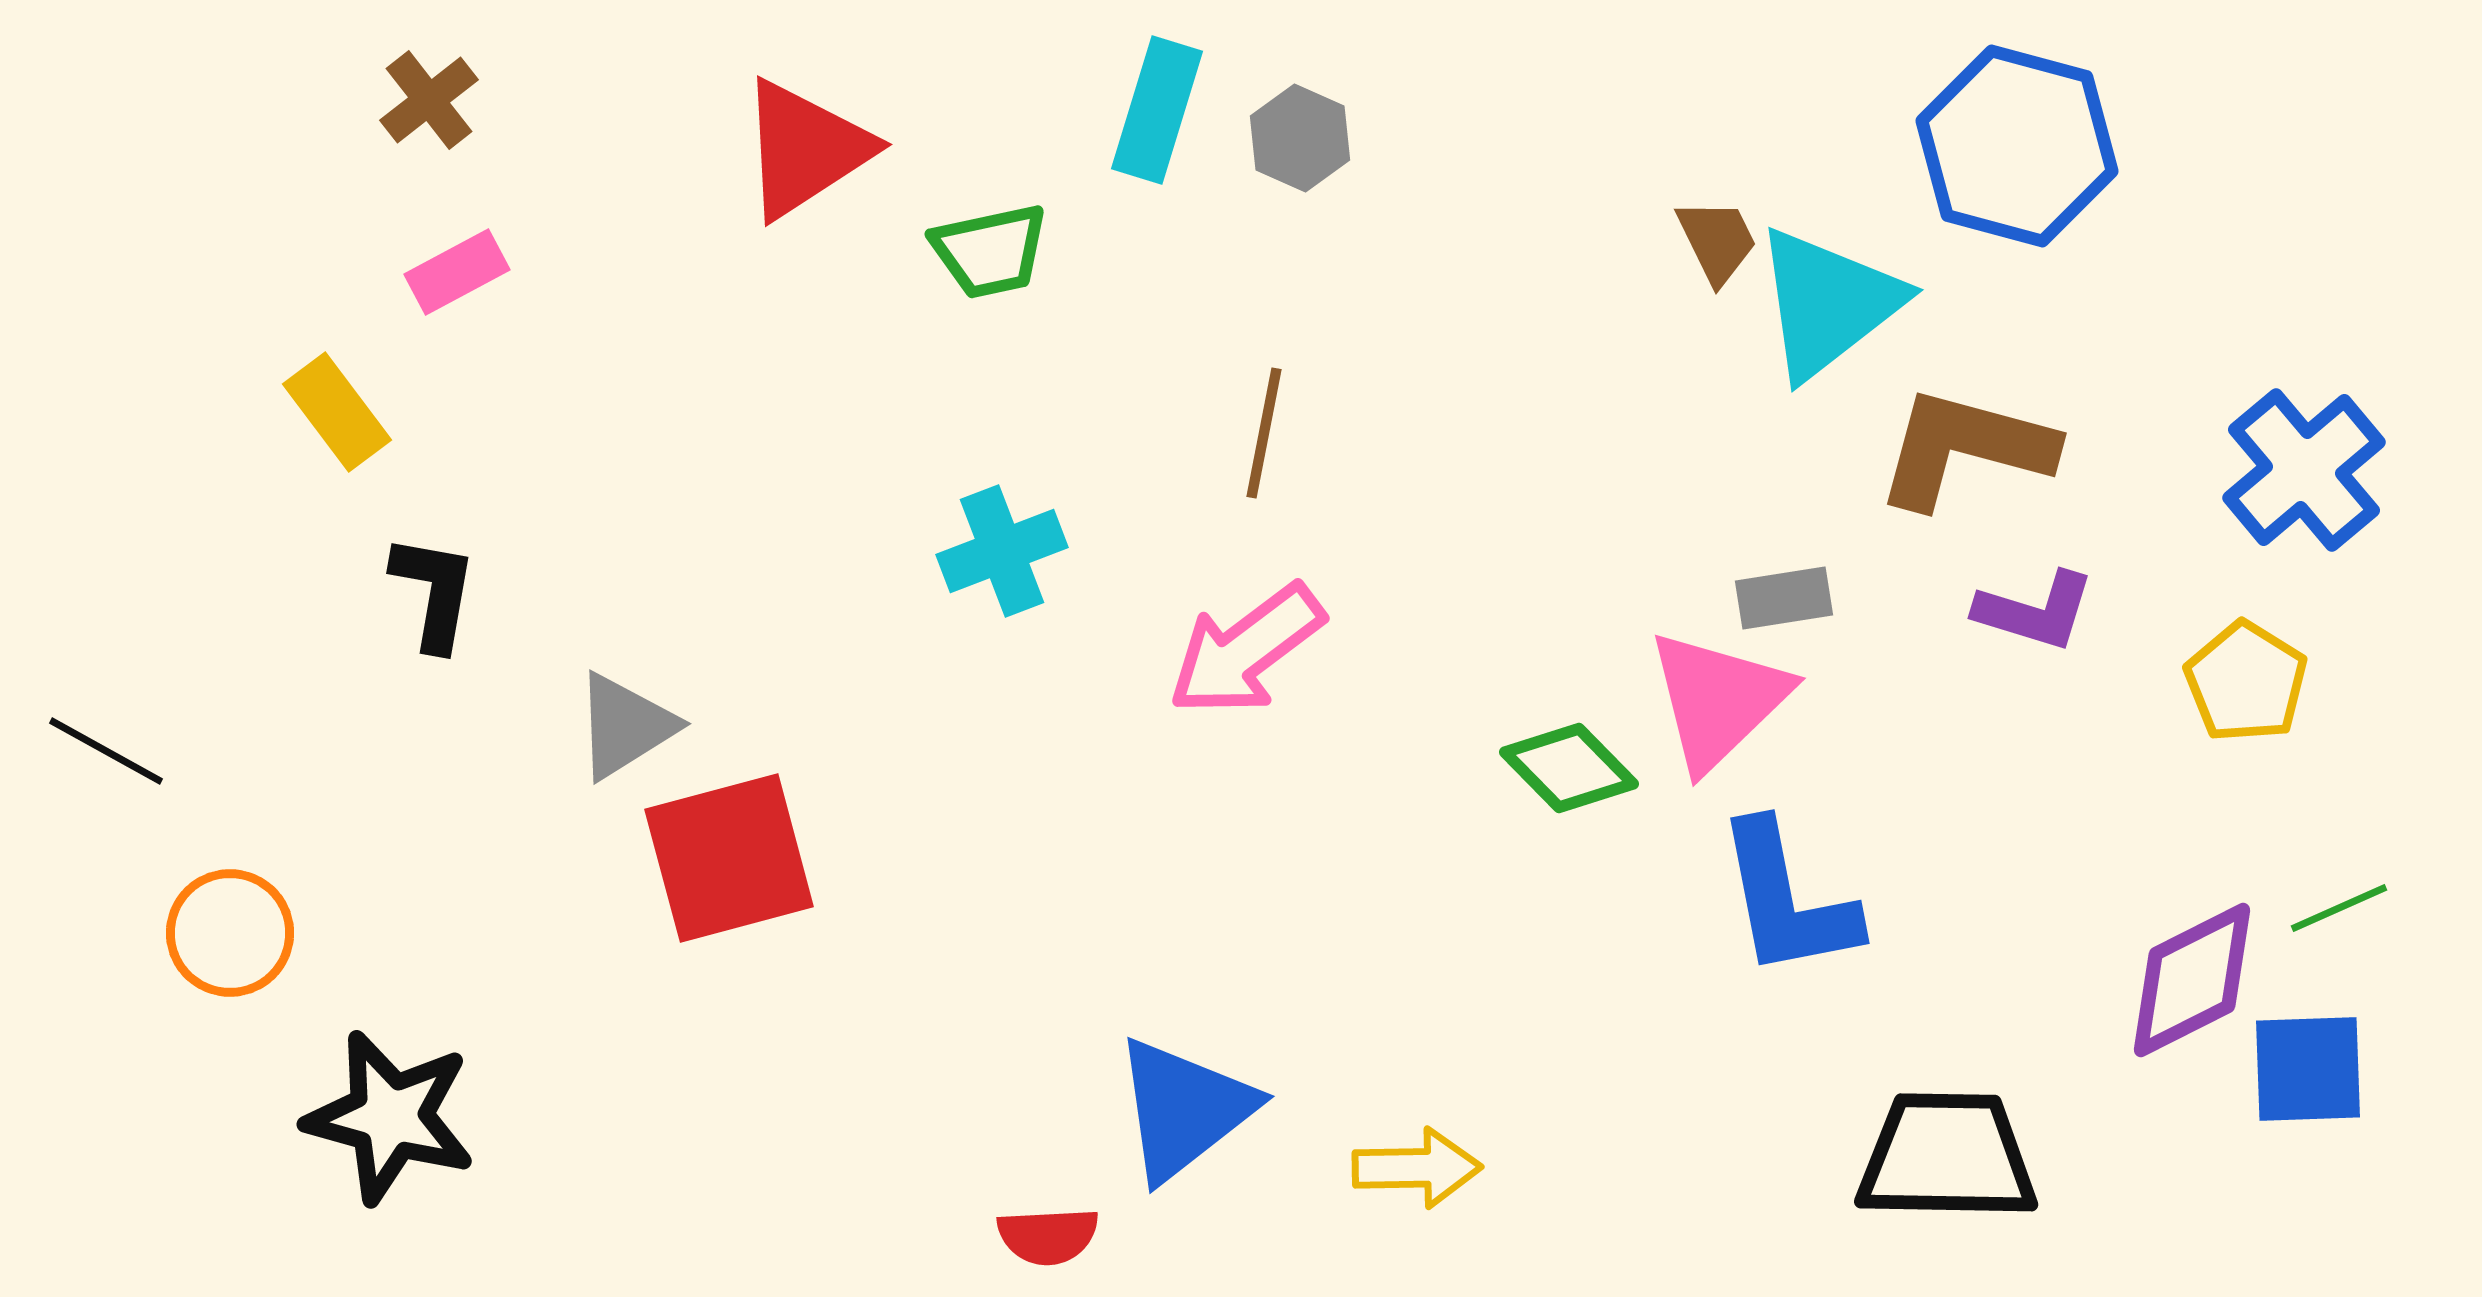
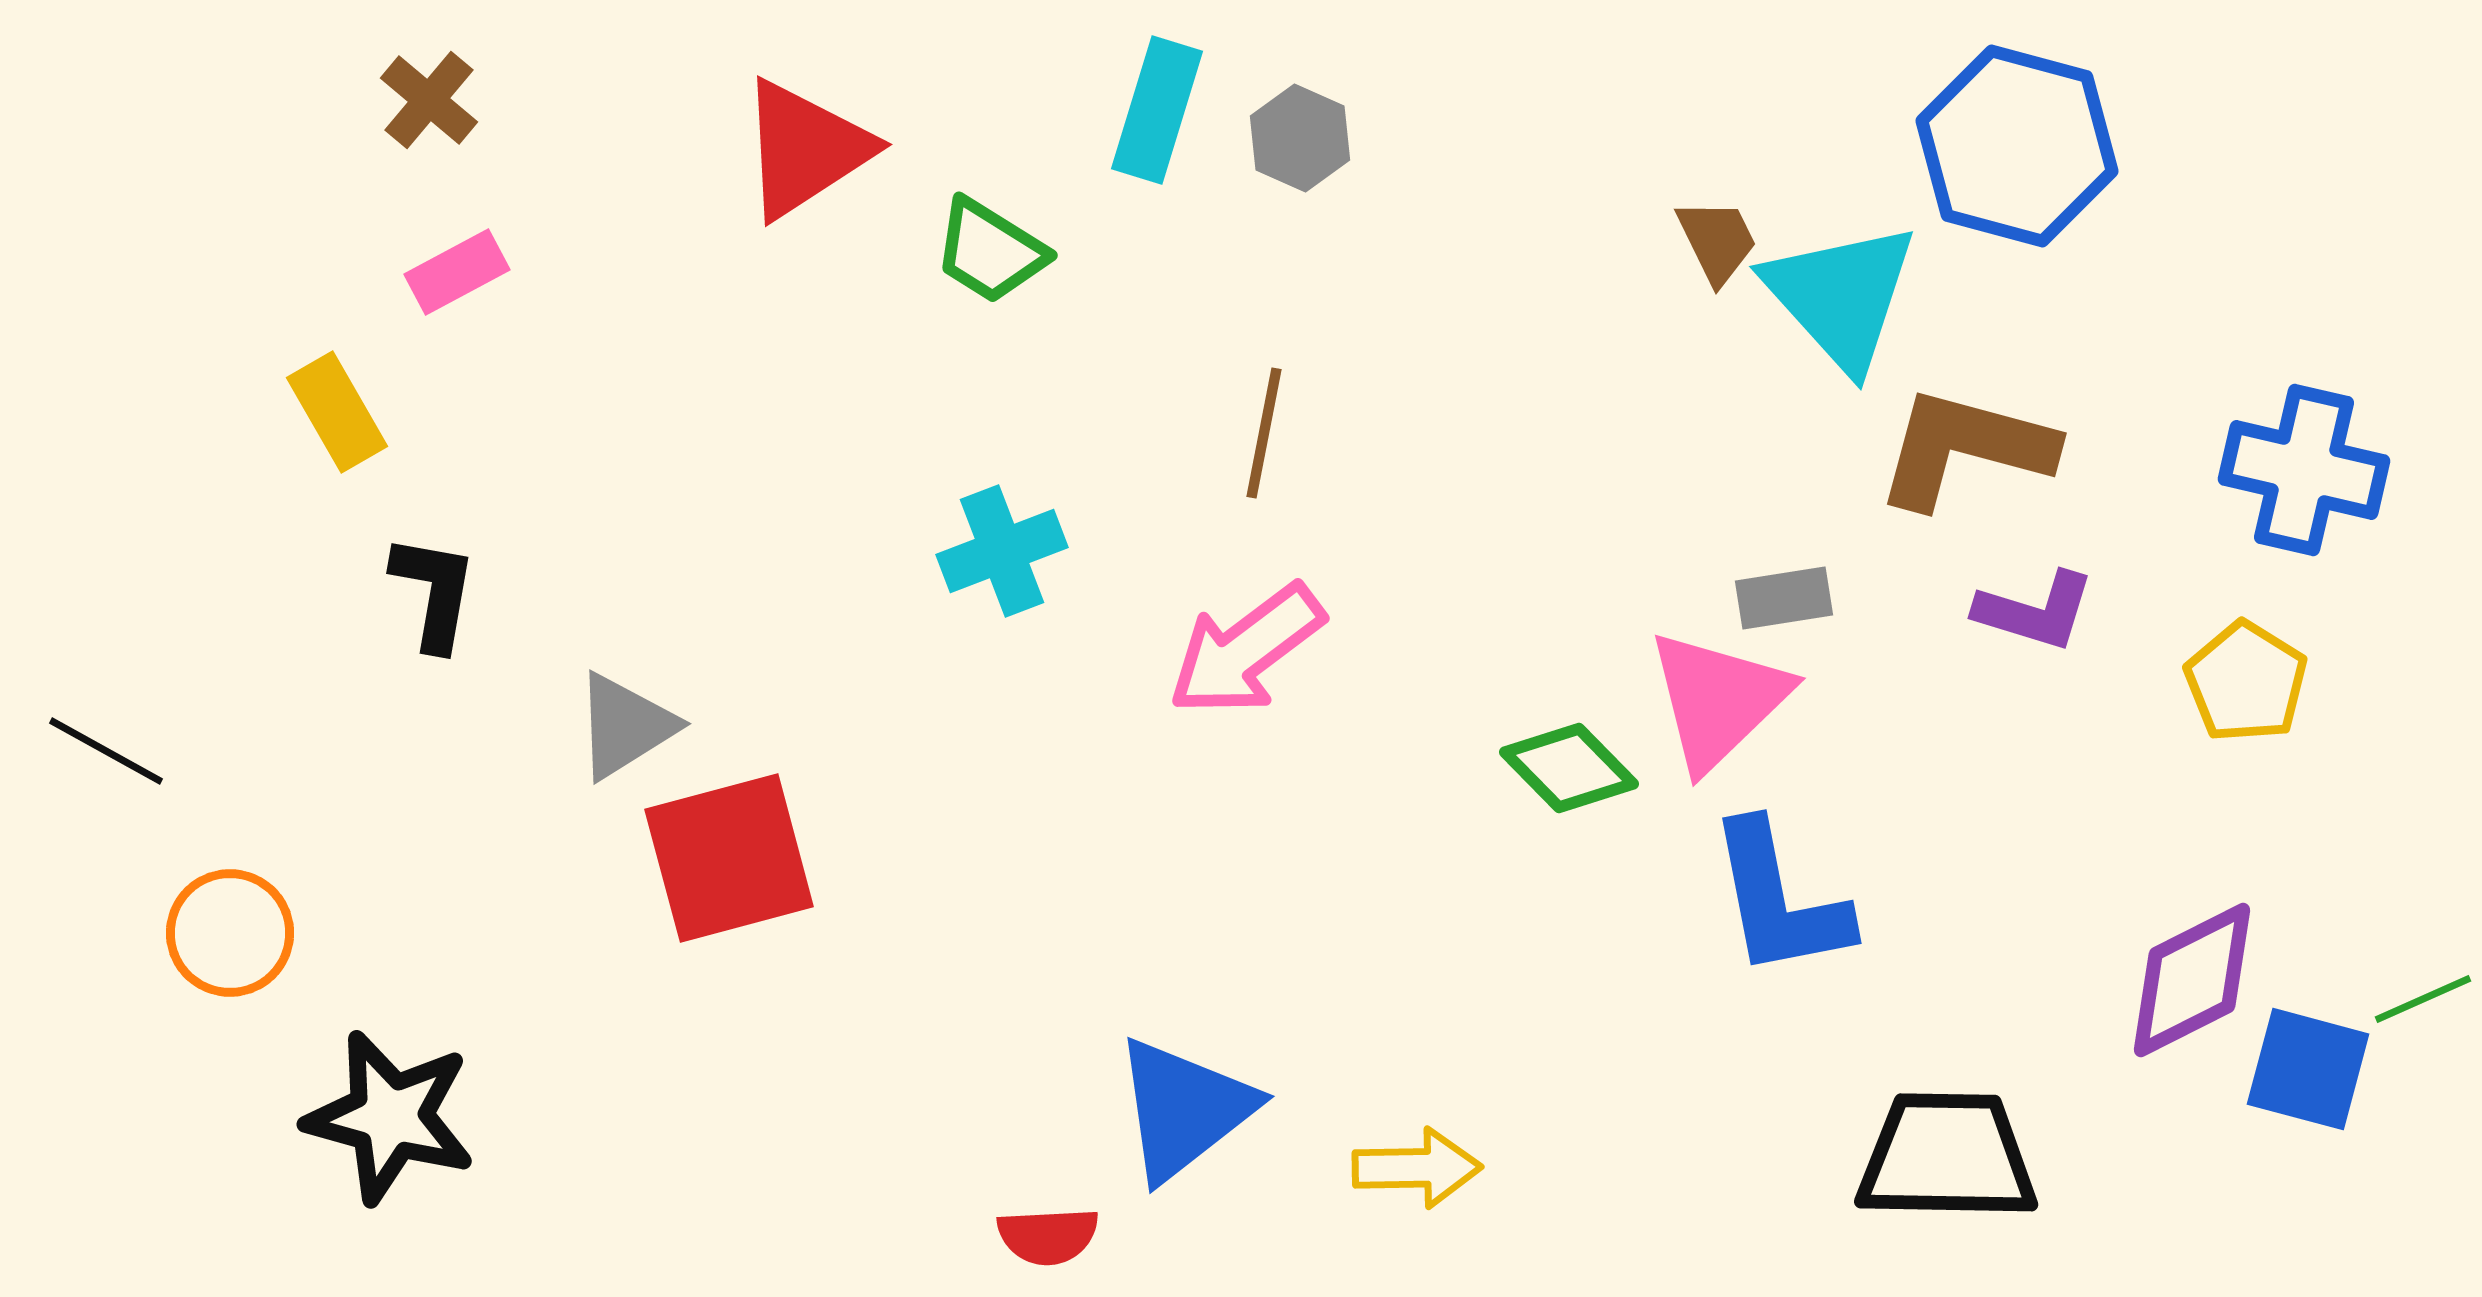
brown cross: rotated 12 degrees counterclockwise
green trapezoid: rotated 44 degrees clockwise
cyan triangle: moved 13 px right, 7 px up; rotated 34 degrees counterclockwise
yellow rectangle: rotated 7 degrees clockwise
blue cross: rotated 37 degrees counterclockwise
blue L-shape: moved 8 px left
green line: moved 84 px right, 91 px down
blue square: rotated 17 degrees clockwise
